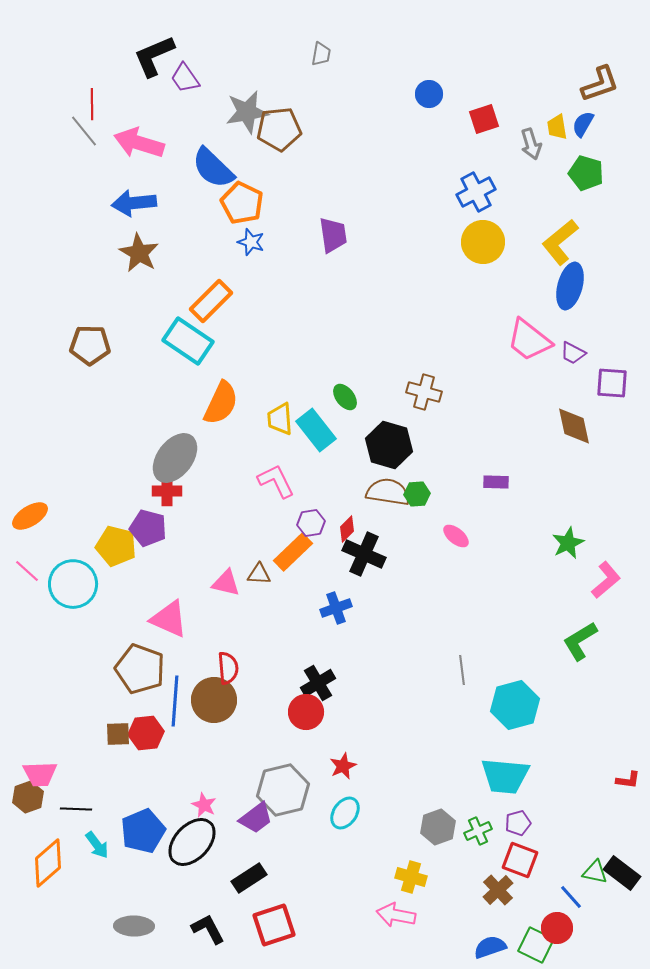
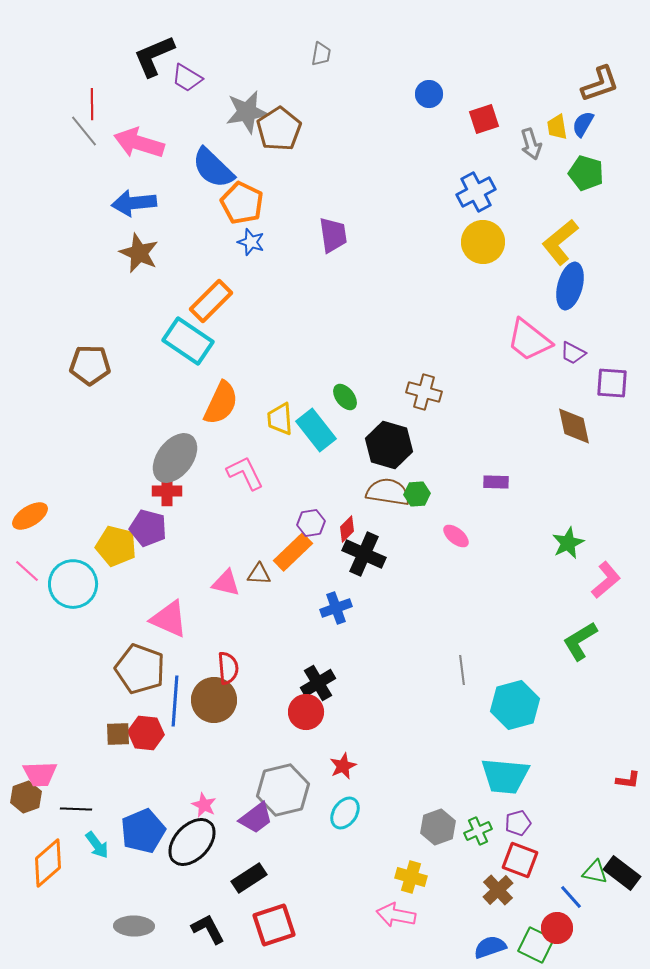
purple trapezoid at (185, 78): moved 2 px right; rotated 24 degrees counterclockwise
brown pentagon at (279, 129): rotated 27 degrees counterclockwise
brown star at (139, 253): rotated 6 degrees counterclockwise
brown pentagon at (90, 345): moved 20 px down
pink L-shape at (276, 481): moved 31 px left, 8 px up
red hexagon at (146, 733): rotated 12 degrees clockwise
brown hexagon at (28, 797): moved 2 px left
